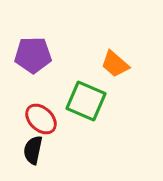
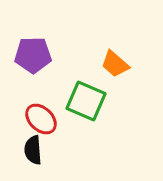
black semicircle: rotated 16 degrees counterclockwise
